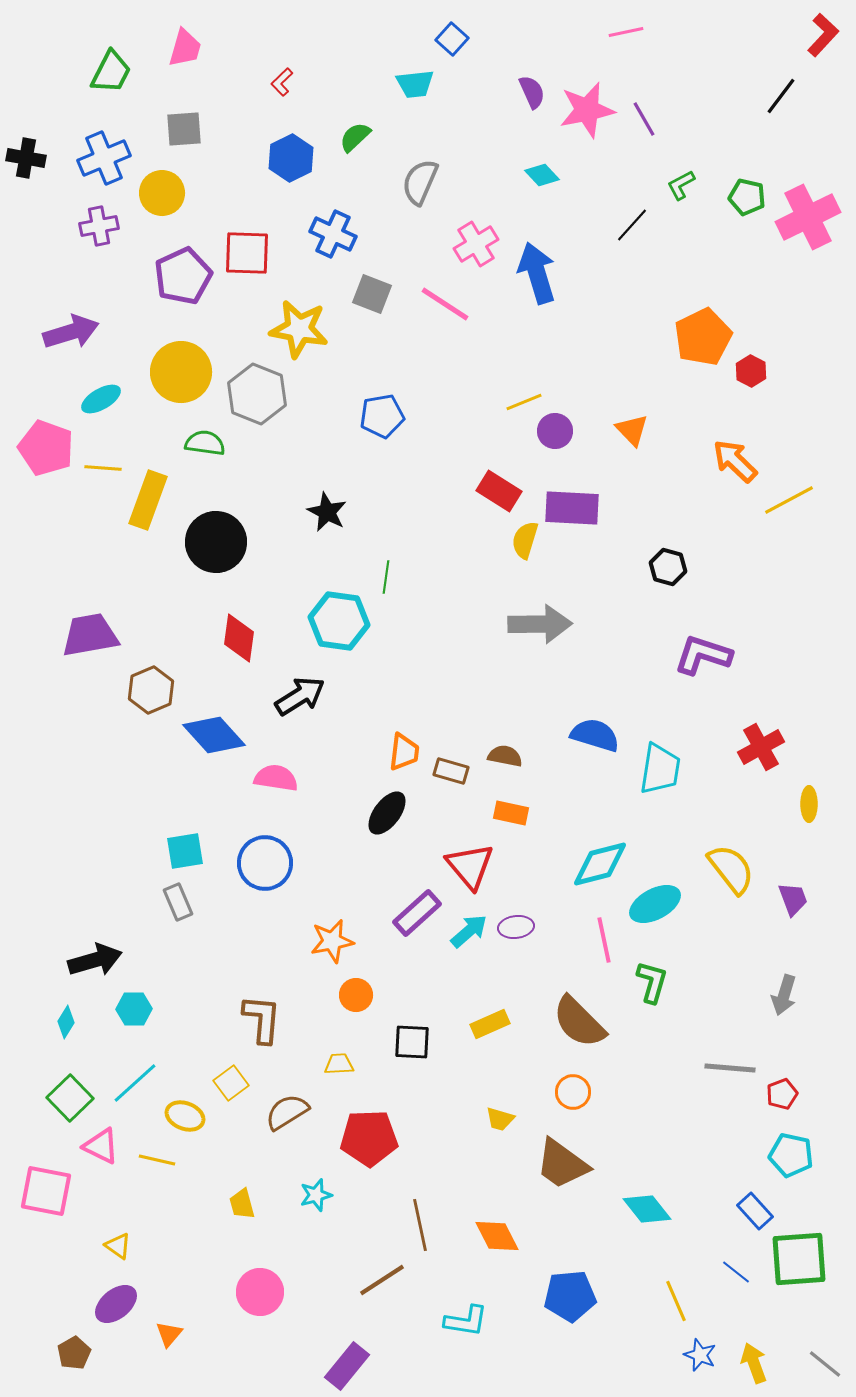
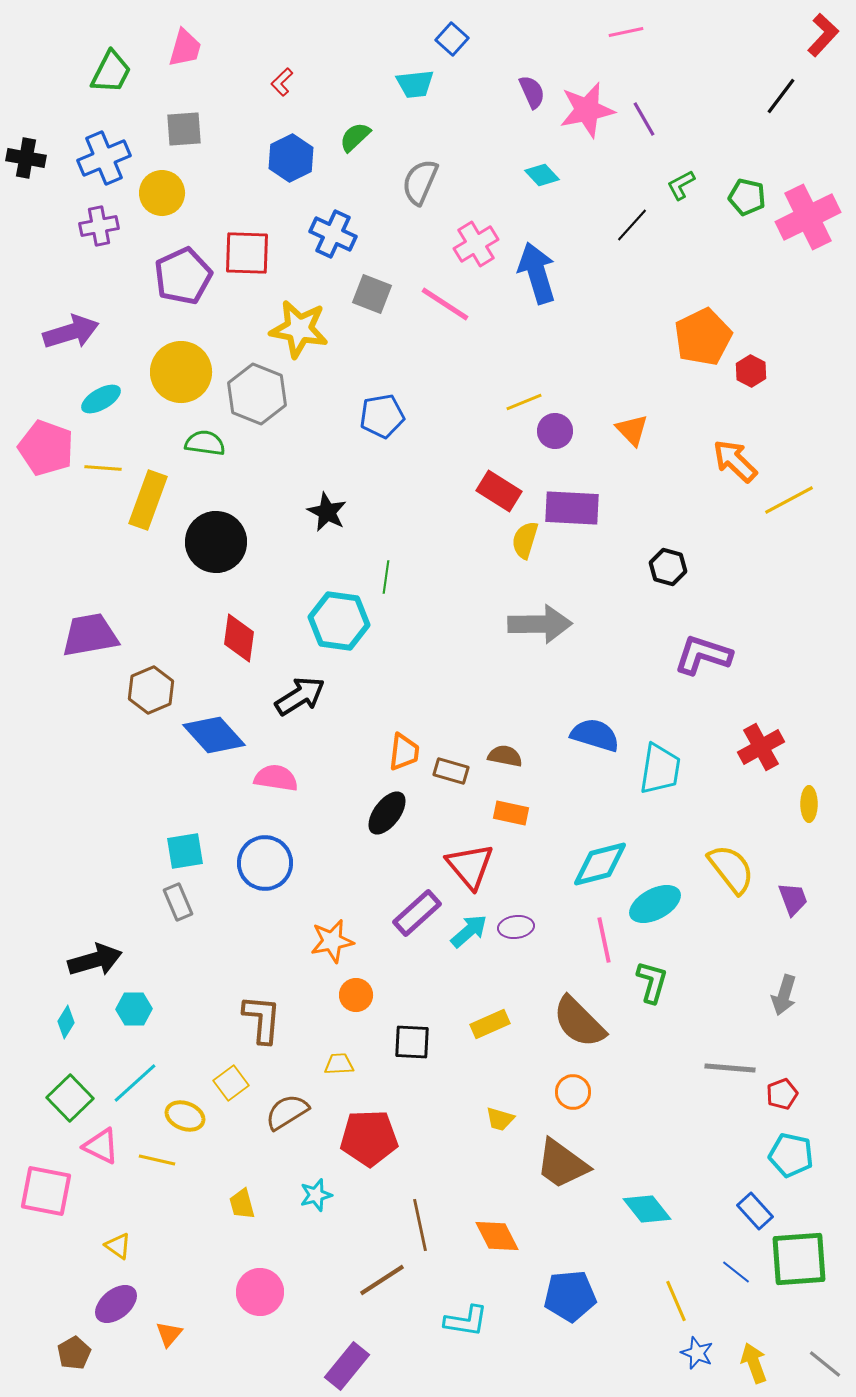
blue star at (700, 1355): moved 3 px left, 2 px up
